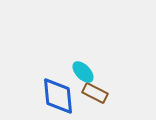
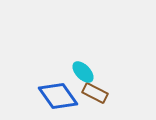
blue diamond: rotated 30 degrees counterclockwise
